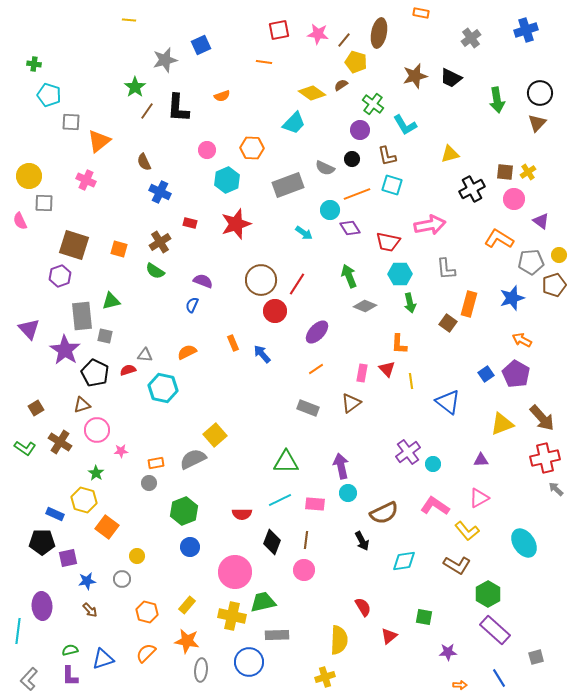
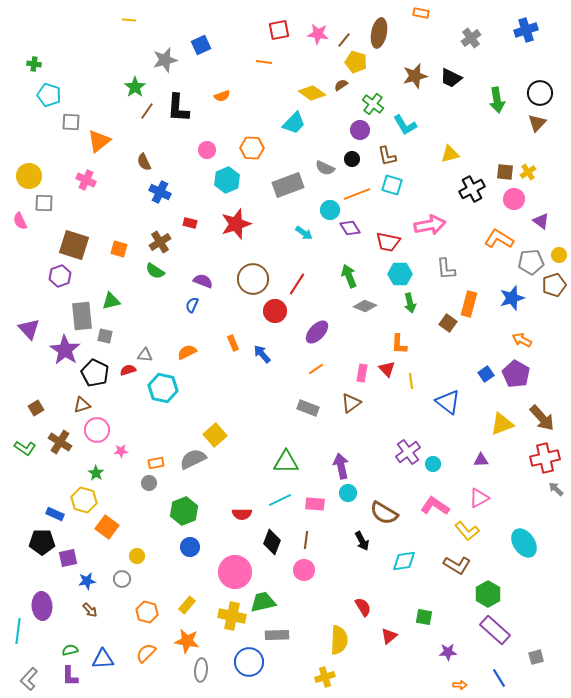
brown circle at (261, 280): moved 8 px left, 1 px up
brown semicircle at (384, 513): rotated 56 degrees clockwise
blue triangle at (103, 659): rotated 15 degrees clockwise
